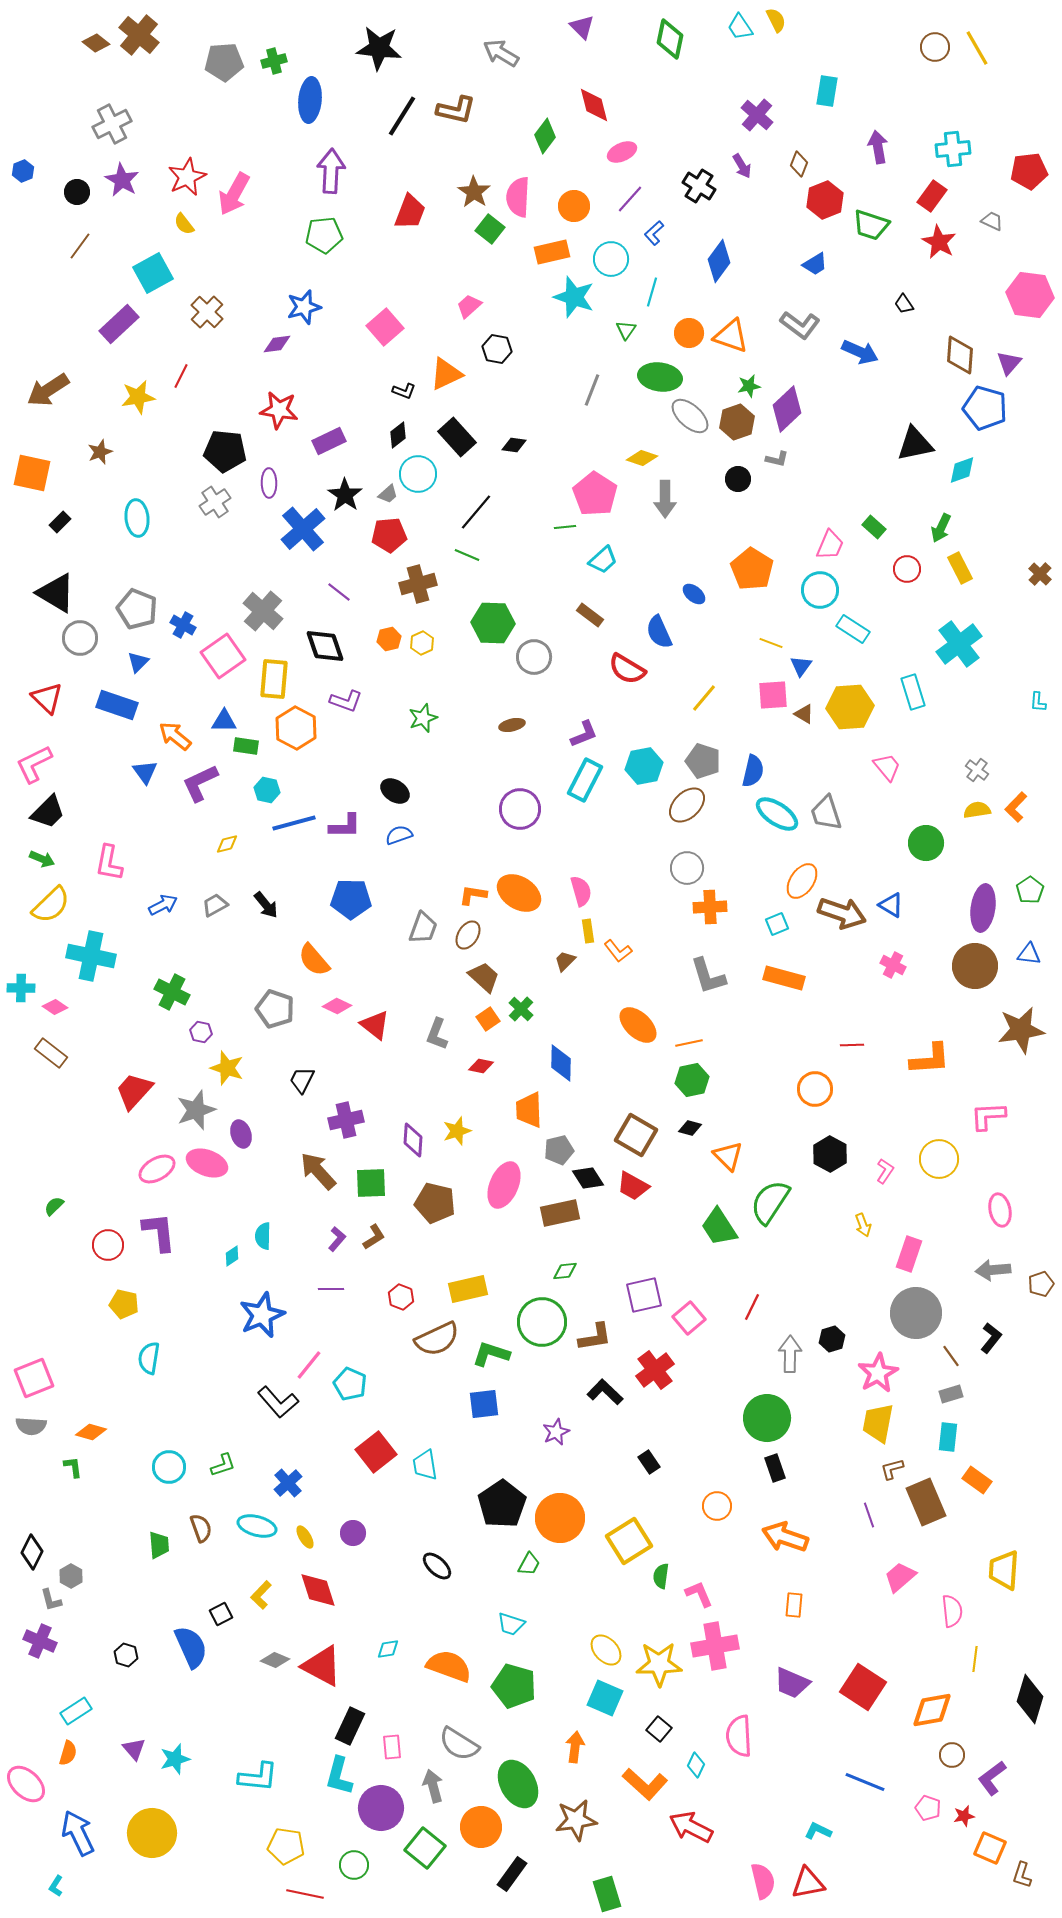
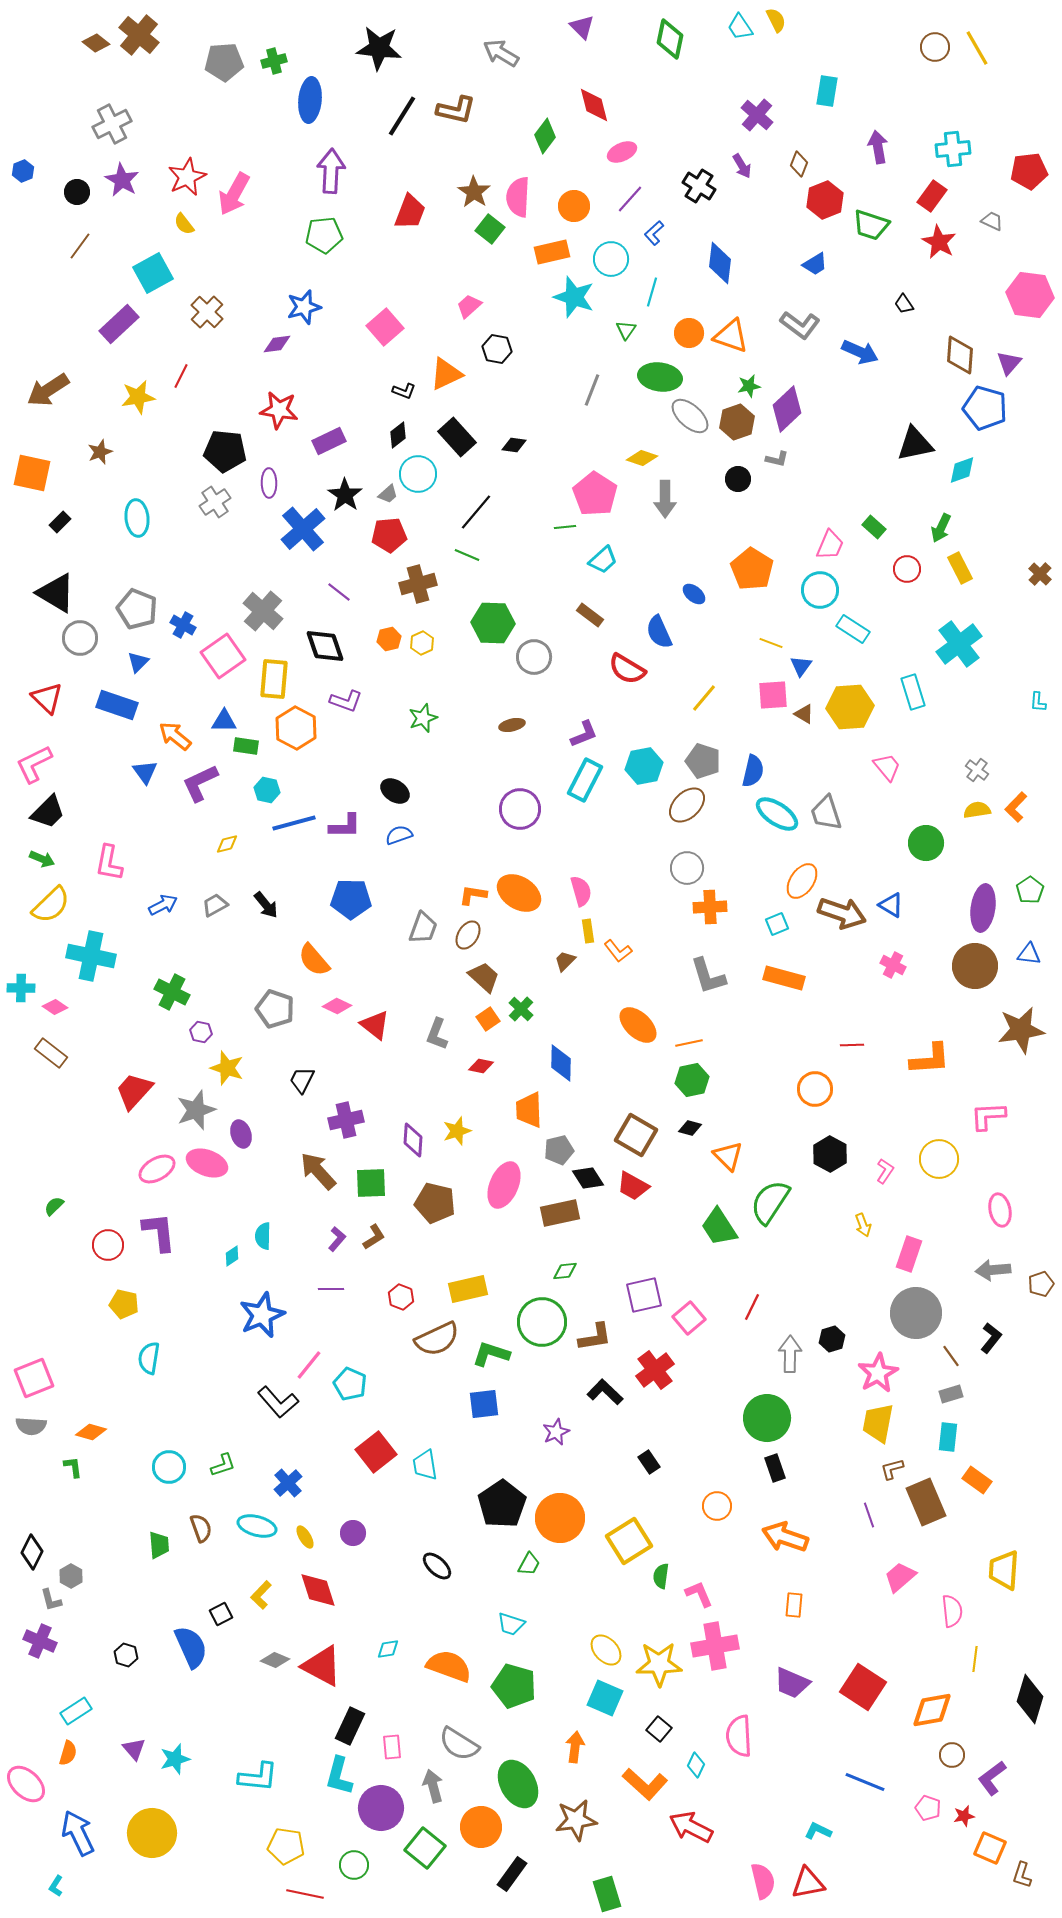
blue diamond at (719, 261): moved 1 px right, 2 px down; rotated 30 degrees counterclockwise
